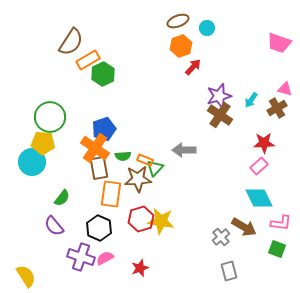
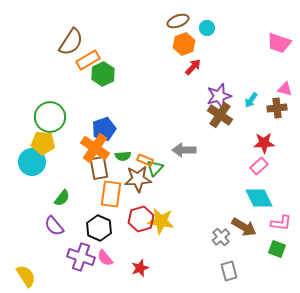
orange hexagon at (181, 46): moved 3 px right, 2 px up
brown cross at (277, 108): rotated 24 degrees clockwise
pink semicircle at (105, 258): rotated 102 degrees counterclockwise
